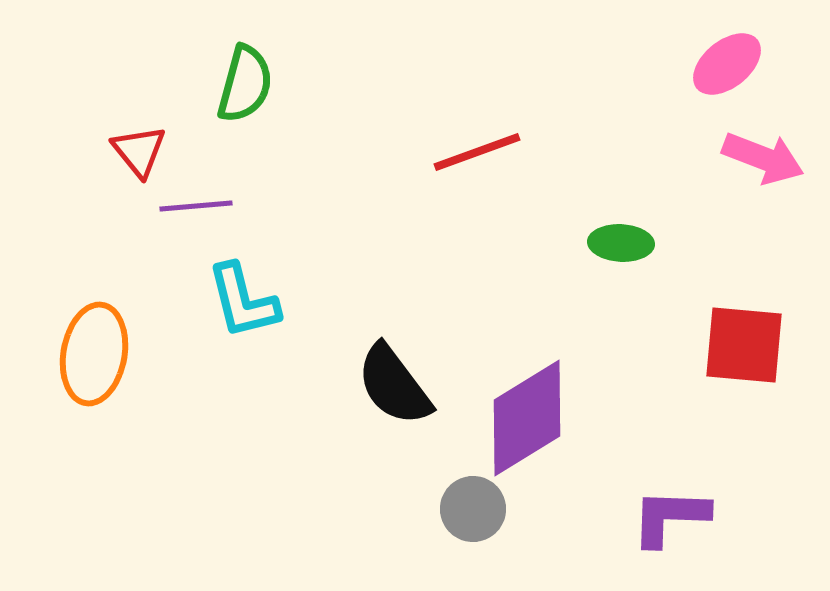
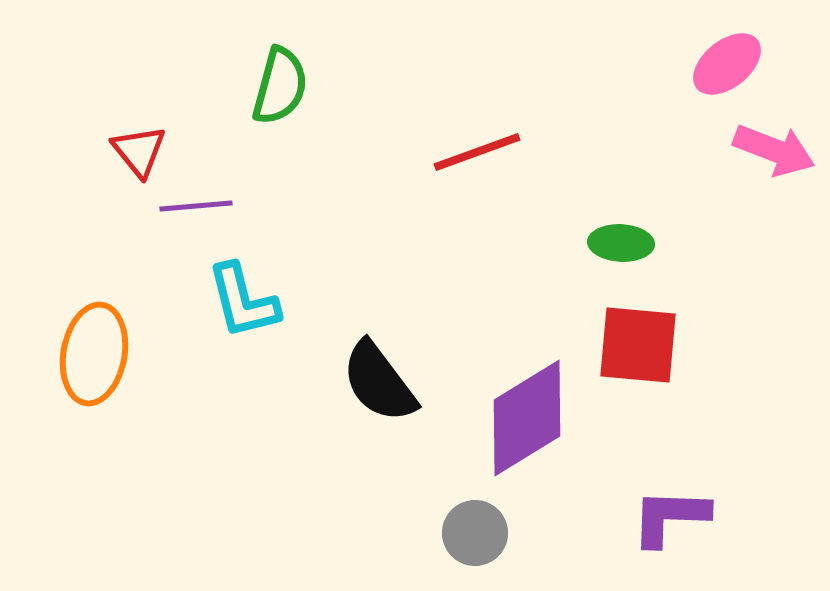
green semicircle: moved 35 px right, 2 px down
pink arrow: moved 11 px right, 8 px up
red square: moved 106 px left
black semicircle: moved 15 px left, 3 px up
gray circle: moved 2 px right, 24 px down
